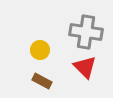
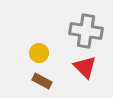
gray cross: moved 1 px up
yellow circle: moved 1 px left, 3 px down
